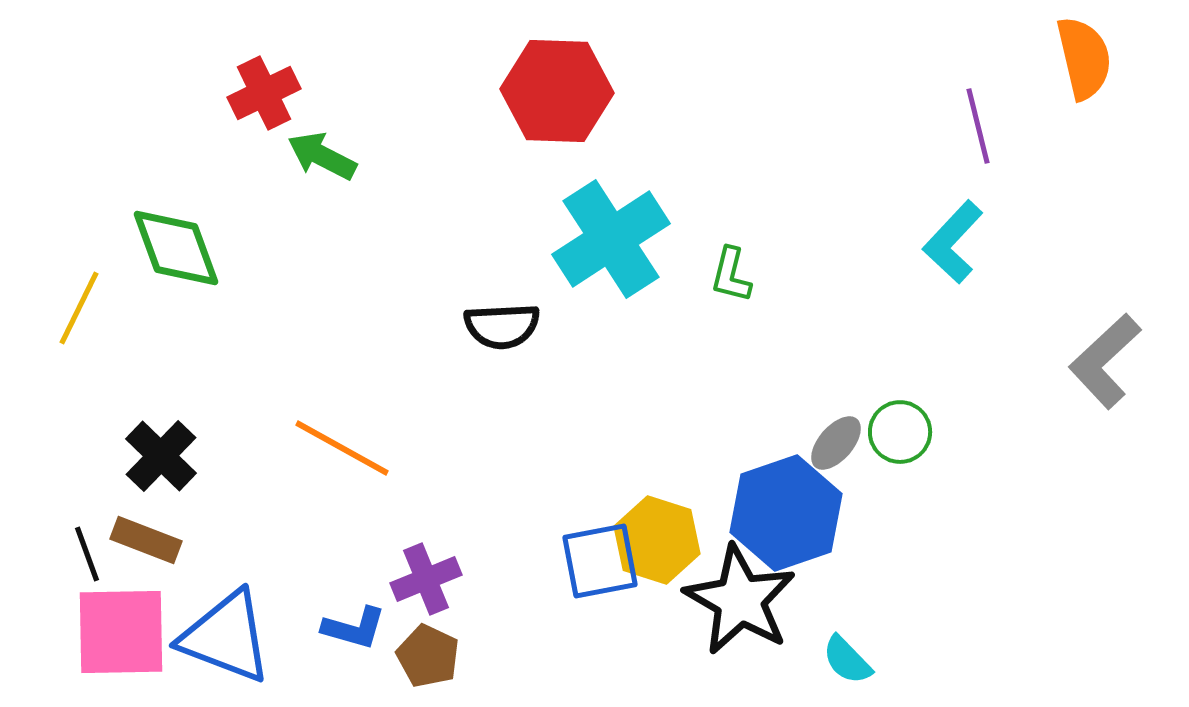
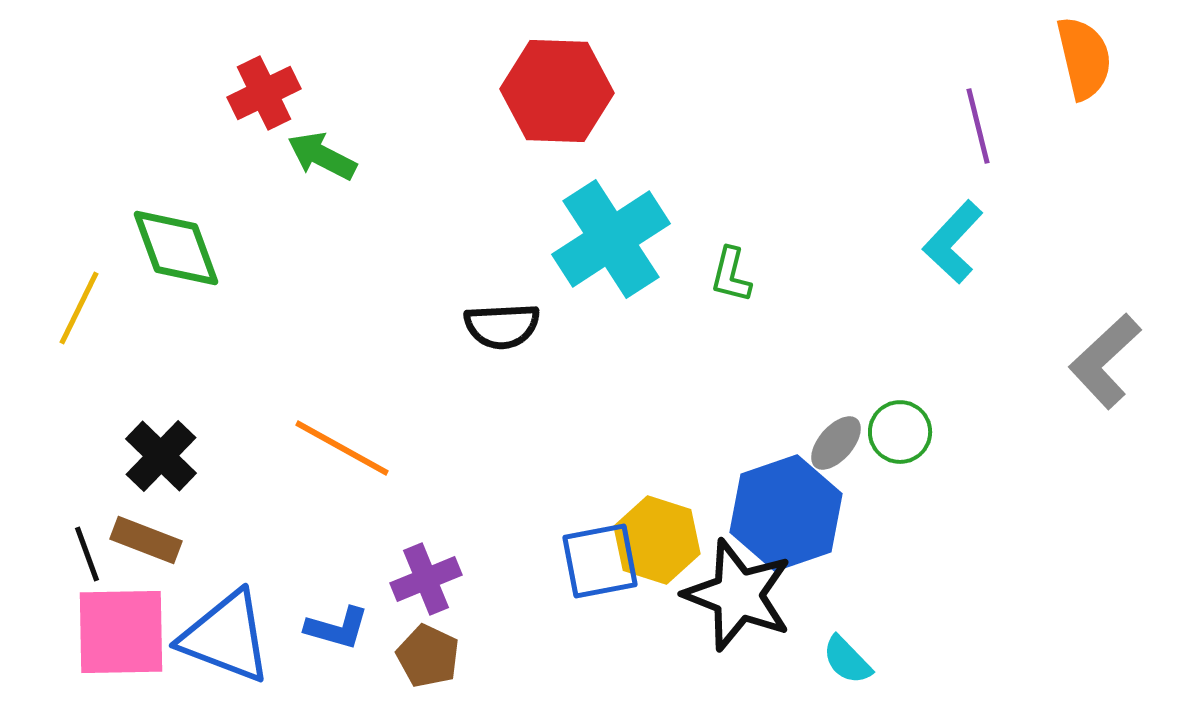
black star: moved 2 px left, 5 px up; rotated 9 degrees counterclockwise
blue L-shape: moved 17 px left
